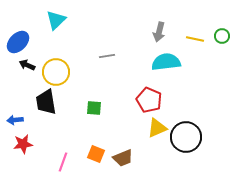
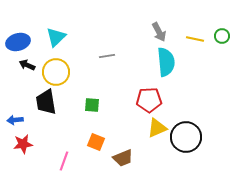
cyan triangle: moved 17 px down
gray arrow: rotated 42 degrees counterclockwise
blue ellipse: rotated 30 degrees clockwise
cyan semicircle: rotated 92 degrees clockwise
red pentagon: rotated 25 degrees counterclockwise
green square: moved 2 px left, 3 px up
orange square: moved 12 px up
pink line: moved 1 px right, 1 px up
